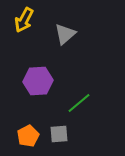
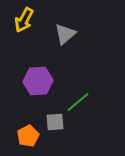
green line: moved 1 px left, 1 px up
gray square: moved 4 px left, 12 px up
